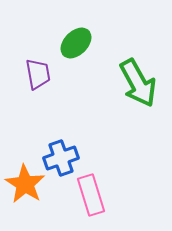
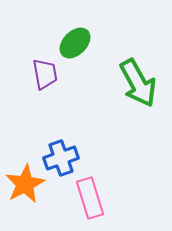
green ellipse: moved 1 px left
purple trapezoid: moved 7 px right
orange star: rotated 12 degrees clockwise
pink rectangle: moved 1 px left, 3 px down
